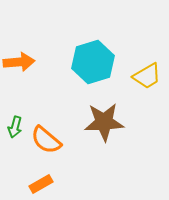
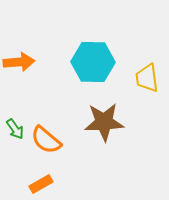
cyan hexagon: rotated 18 degrees clockwise
yellow trapezoid: moved 2 px down; rotated 112 degrees clockwise
green arrow: moved 2 px down; rotated 50 degrees counterclockwise
